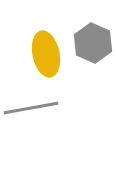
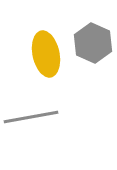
gray line: moved 9 px down
